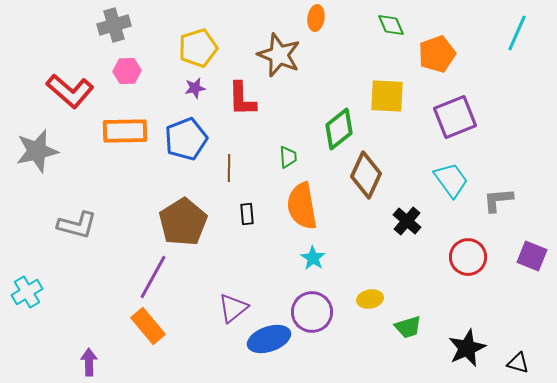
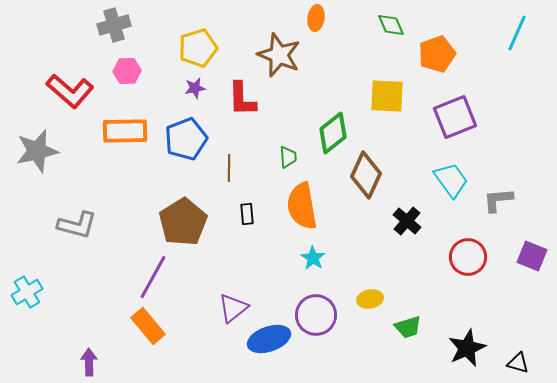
green diamond at (339, 129): moved 6 px left, 4 px down
purple circle at (312, 312): moved 4 px right, 3 px down
